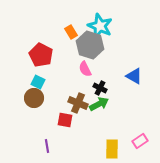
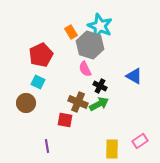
red pentagon: rotated 20 degrees clockwise
black cross: moved 2 px up
brown circle: moved 8 px left, 5 px down
brown cross: moved 1 px up
